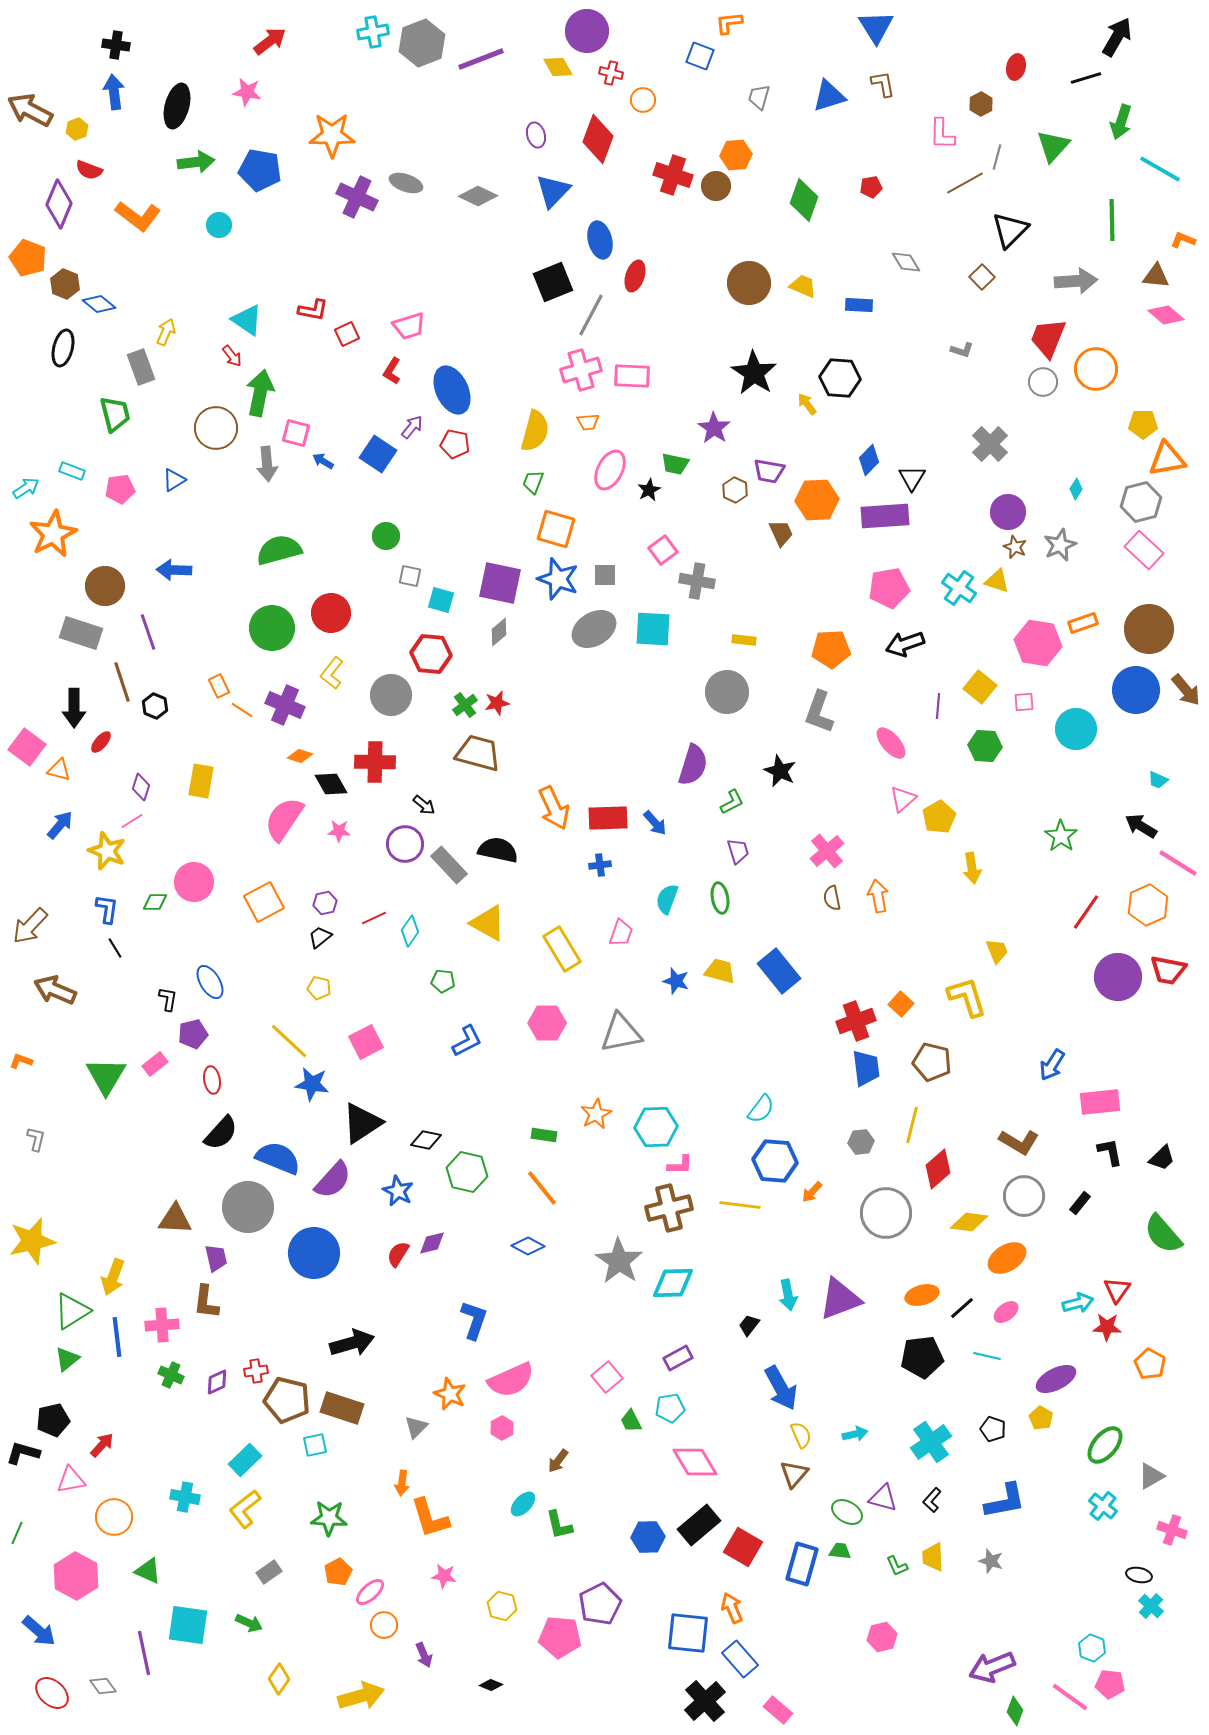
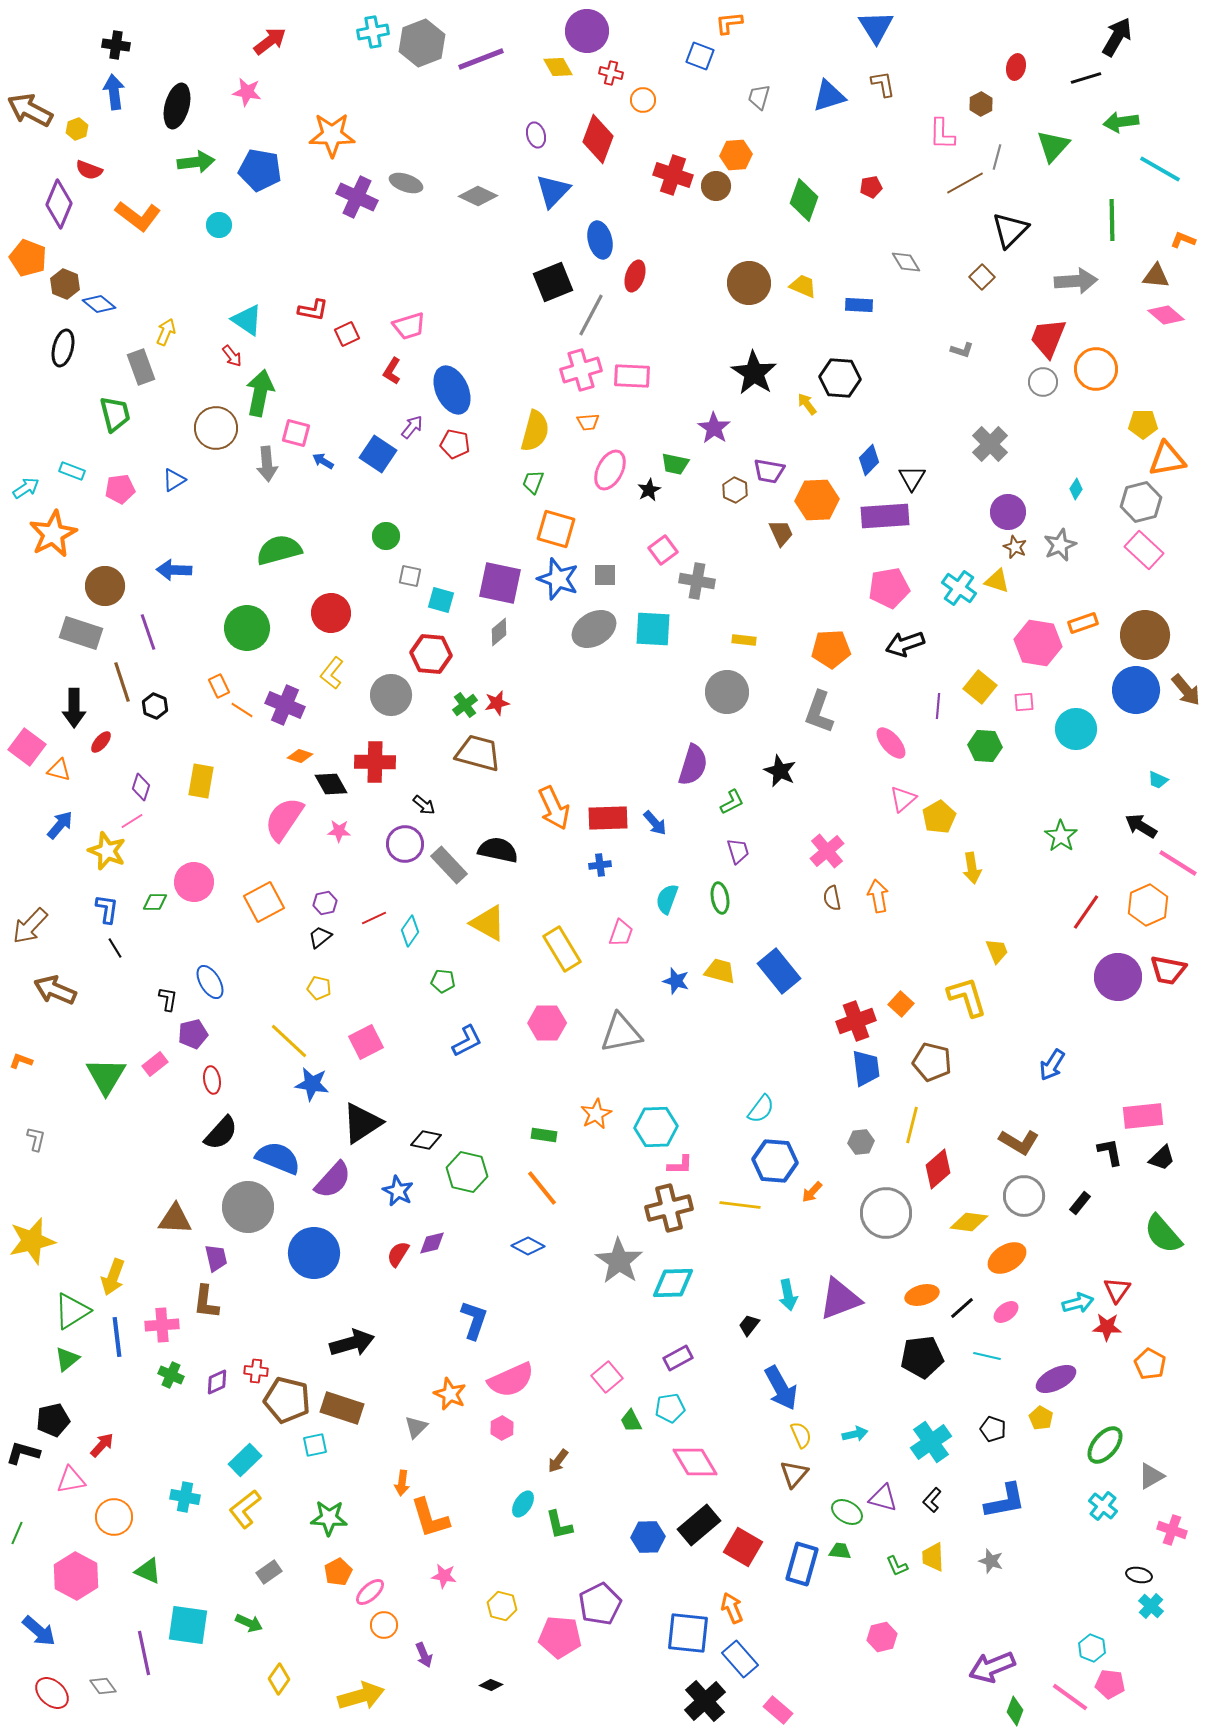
green arrow at (1121, 122): rotated 64 degrees clockwise
green circle at (272, 628): moved 25 px left
brown circle at (1149, 629): moved 4 px left, 6 px down
pink rectangle at (1100, 1102): moved 43 px right, 14 px down
red cross at (256, 1371): rotated 15 degrees clockwise
cyan ellipse at (523, 1504): rotated 12 degrees counterclockwise
